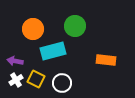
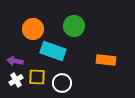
green circle: moved 1 px left
cyan rectangle: rotated 35 degrees clockwise
yellow square: moved 1 px right, 2 px up; rotated 24 degrees counterclockwise
